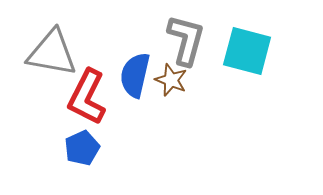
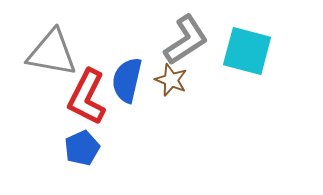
gray L-shape: rotated 42 degrees clockwise
blue semicircle: moved 8 px left, 5 px down
